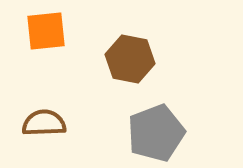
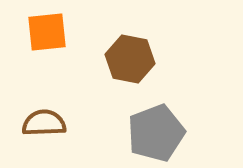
orange square: moved 1 px right, 1 px down
